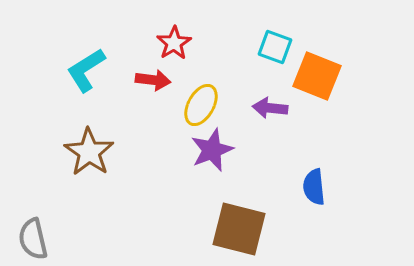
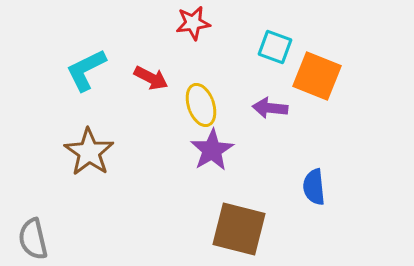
red star: moved 19 px right, 20 px up; rotated 24 degrees clockwise
cyan L-shape: rotated 6 degrees clockwise
red arrow: moved 2 px left, 2 px up; rotated 20 degrees clockwise
yellow ellipse: rotated 48 degrees counterclockwise
purple star: rotated 9 degrees counterclockwise
